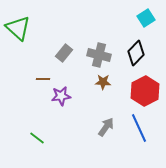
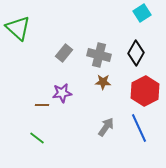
cyan square: moved 4 px left, 5 px up
black diamond: rotated 15 degrees counterclockwise
brown line: moved 1 px left, 26 px down
purple star: moved 1 px right, 3 px up
